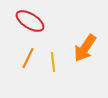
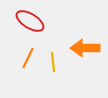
orange arrow: rotated 56 degrees clockwise
